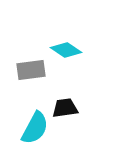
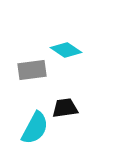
gray rectangle: moved 1 px right
